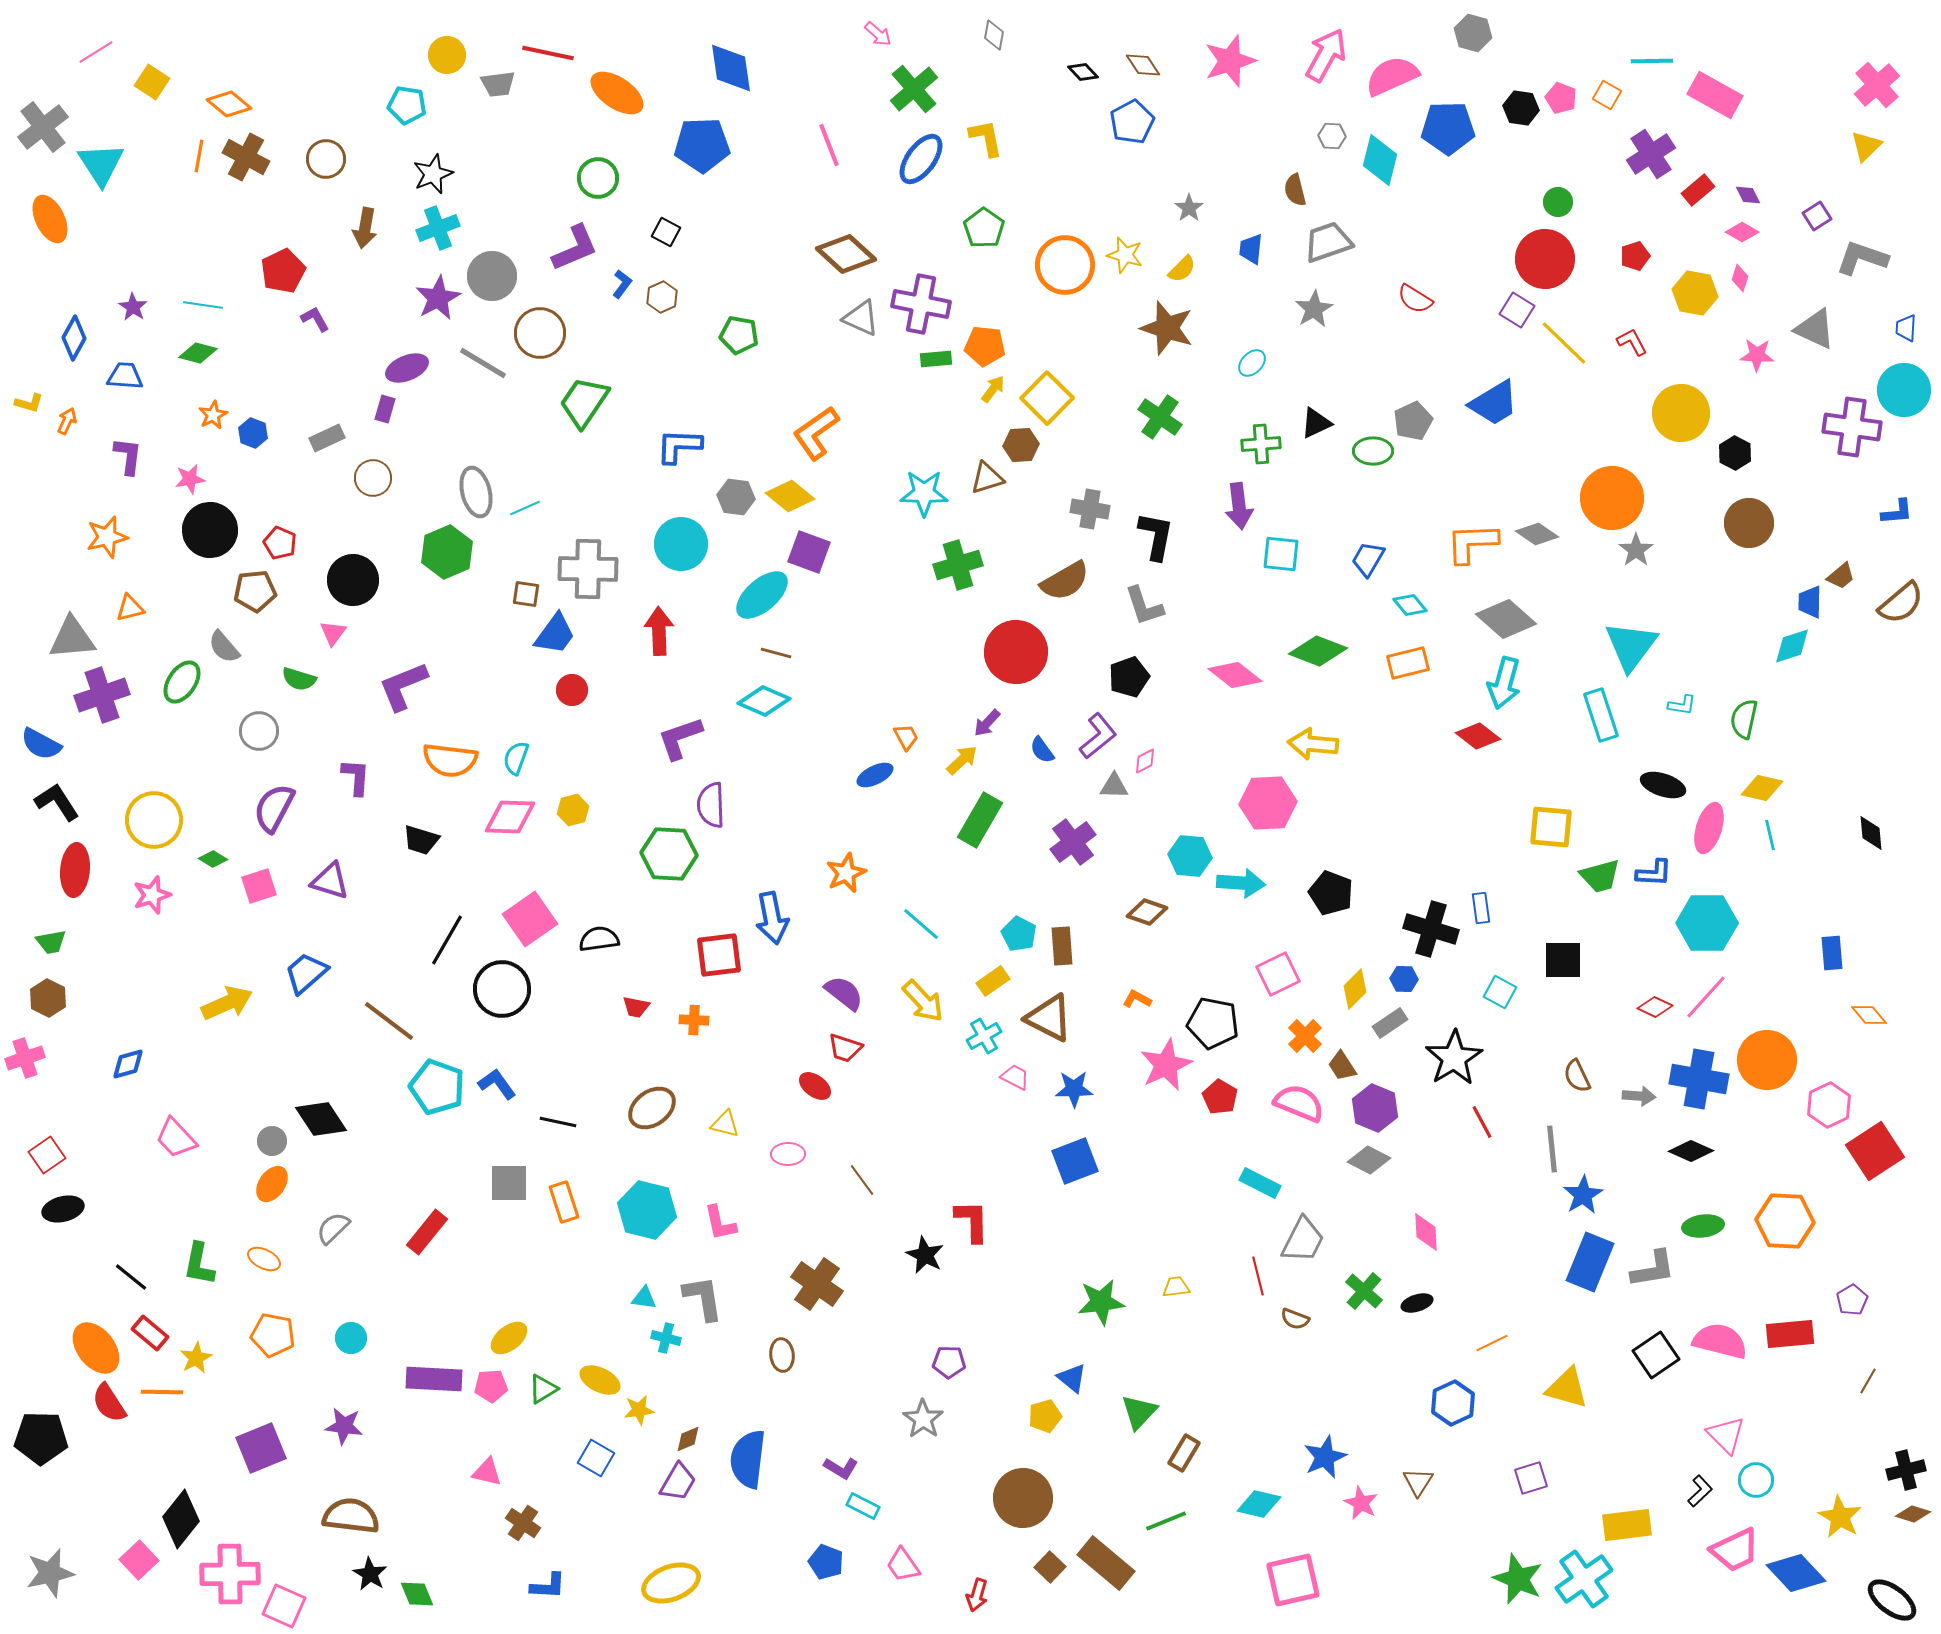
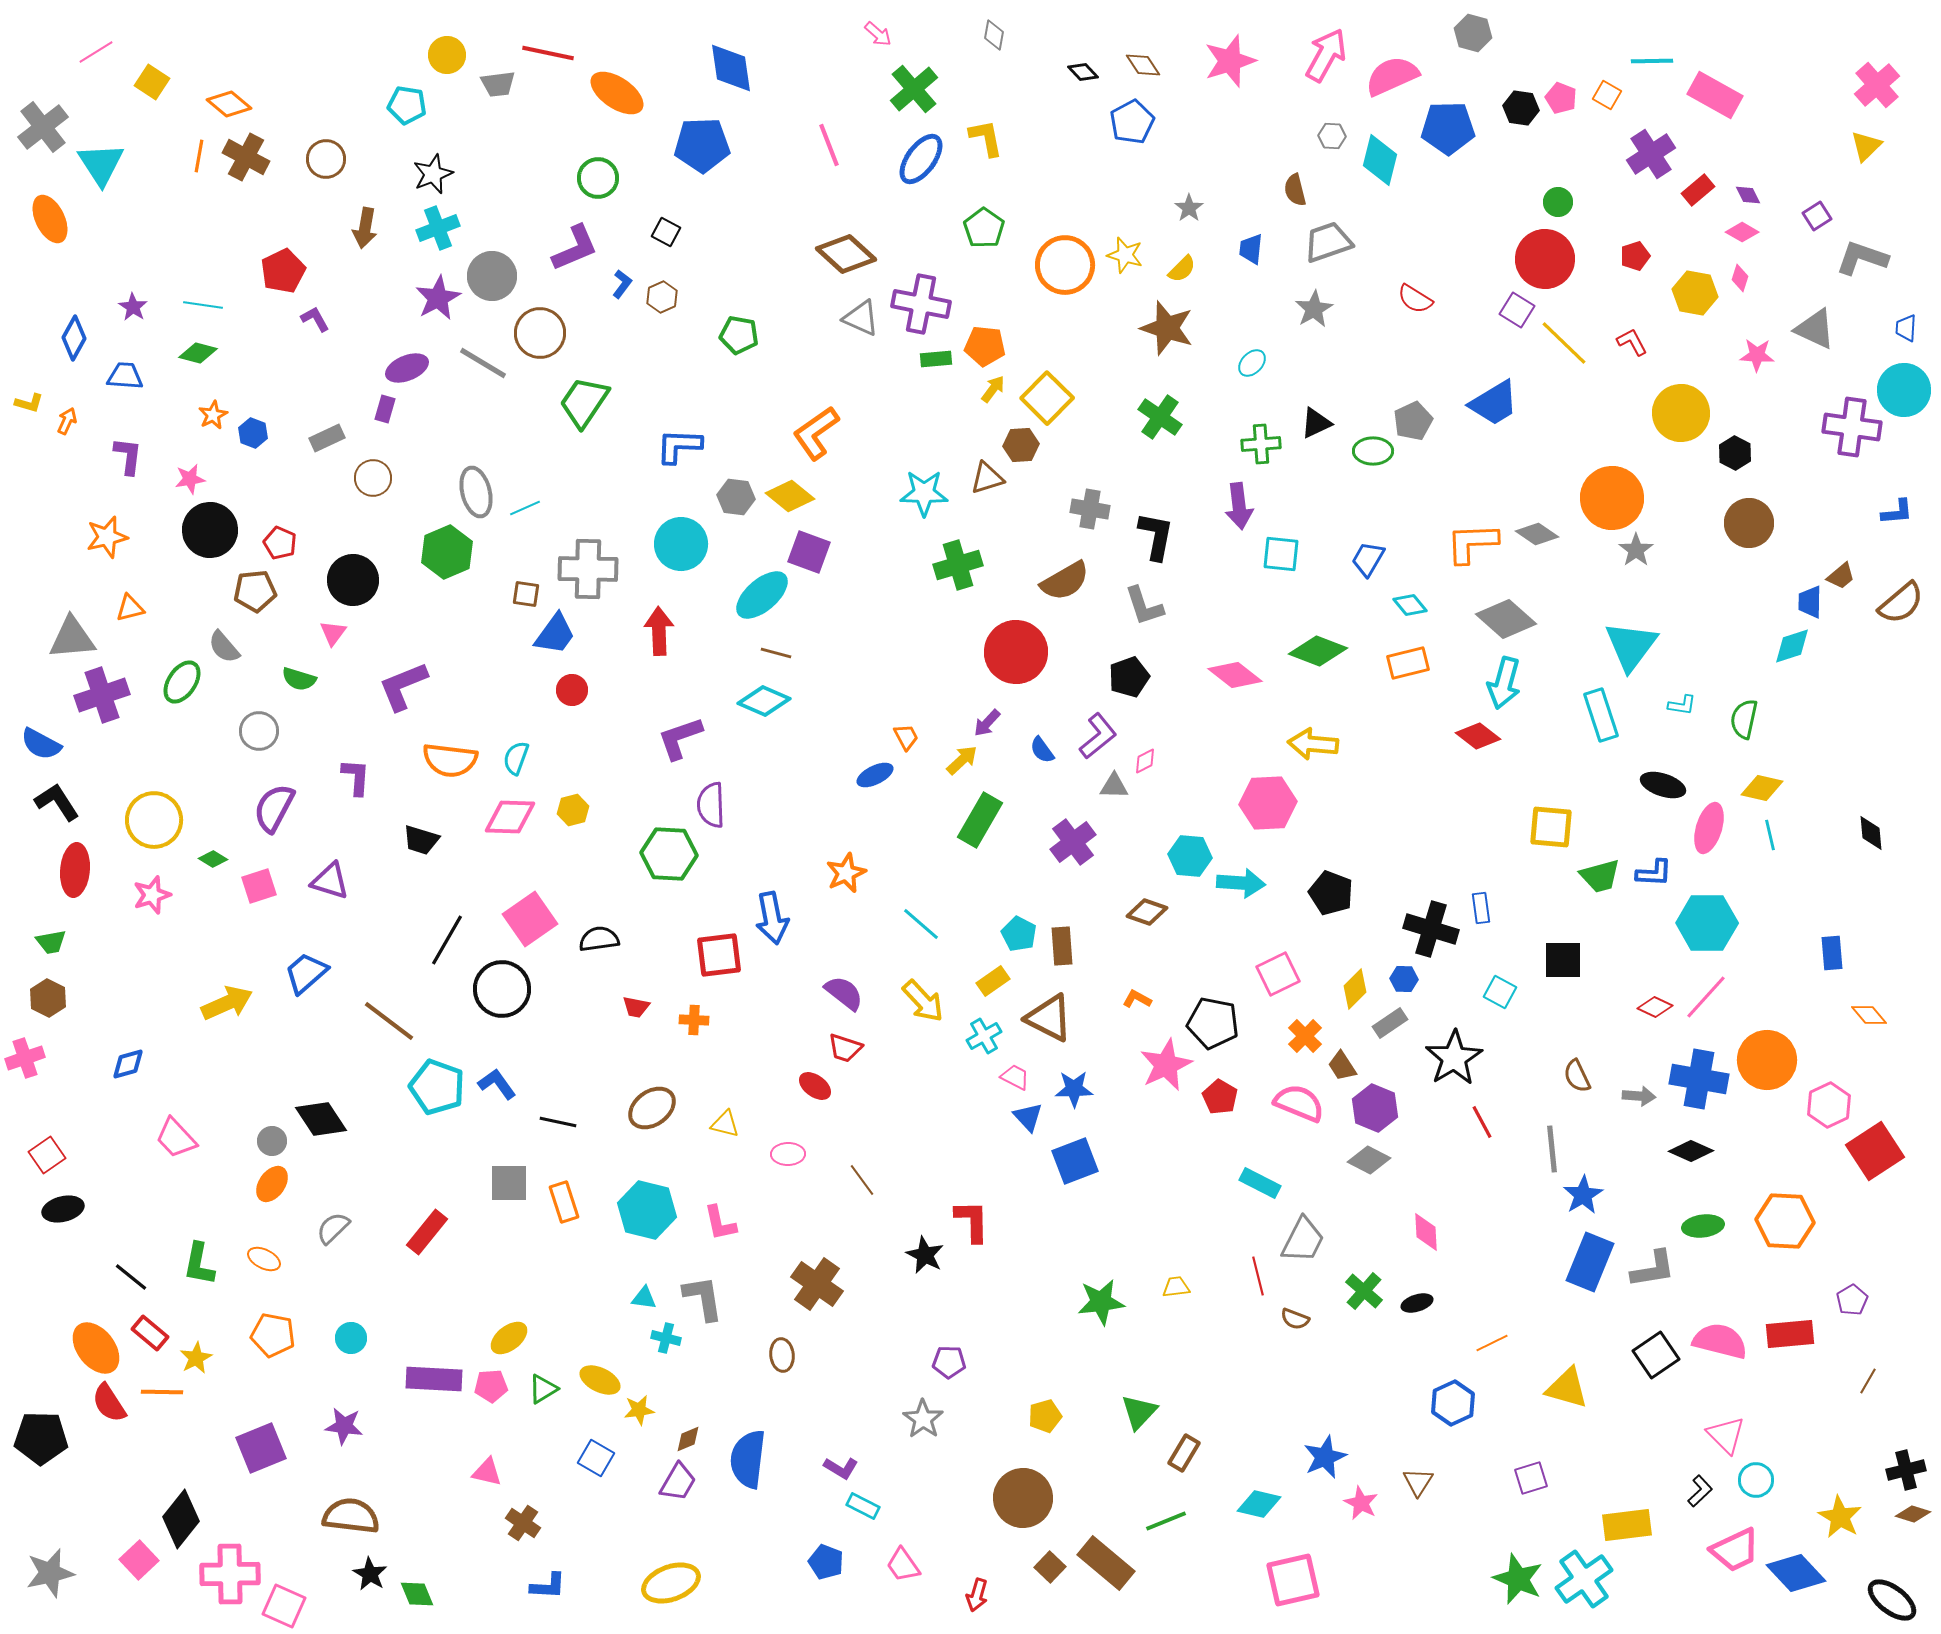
blue triangle at (1072, 1378): moved 44 px left, 261 px up; rotated 8 degrees clockwise
